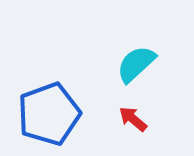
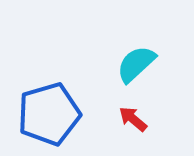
blue pentagon: rotated 4 degrees clockwise
